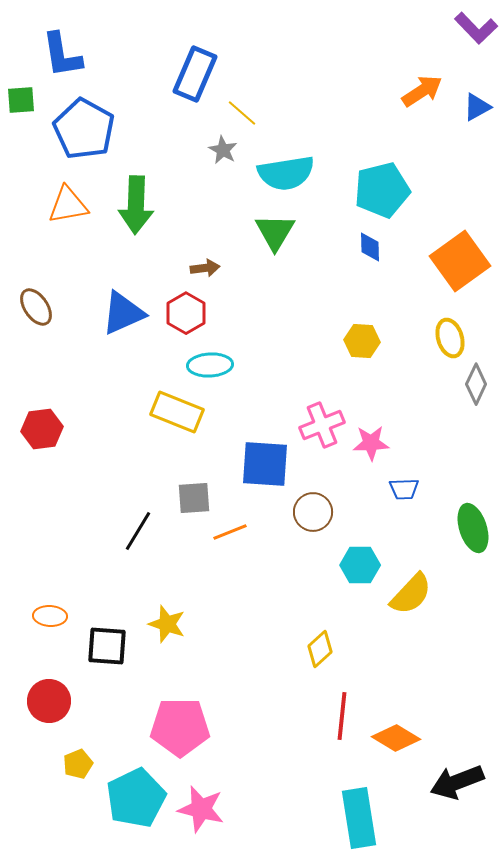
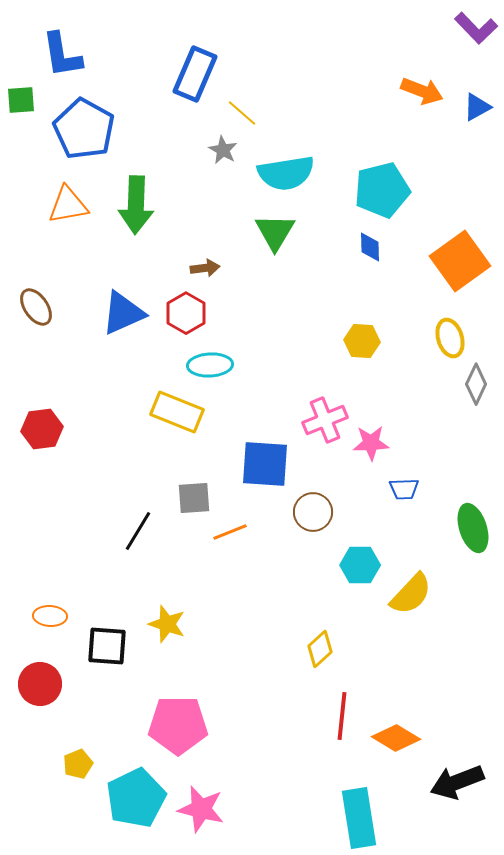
orange arrow at (422, 91): rotated 54 degrees clockwise
pink cross at (322, 425): moved 3 px right, 5 px up
red circle at (49, 701): moved 9 px left, 17 px up
pink pentagon at (180, 727): moved 2 px left, 2 px up
